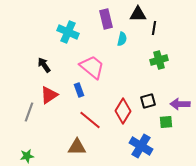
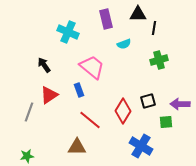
cyan semicircle: moved 2 px right, 5 px down; rotated 56 degrees clockwise
